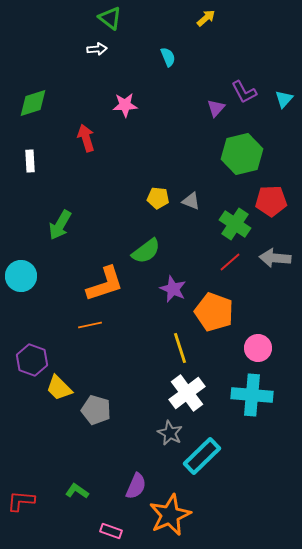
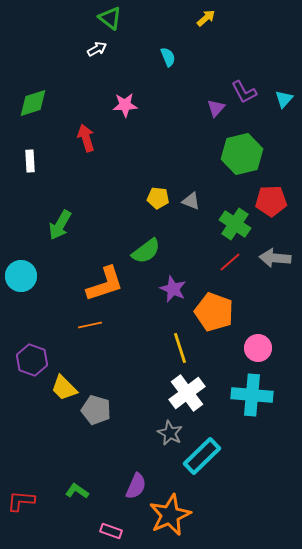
white arrow: rotated 24 degrees counterclockwise
yellow trapezoid: moved 5 px right
